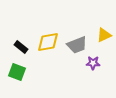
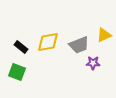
gray trapezoid: moved 2 px right
